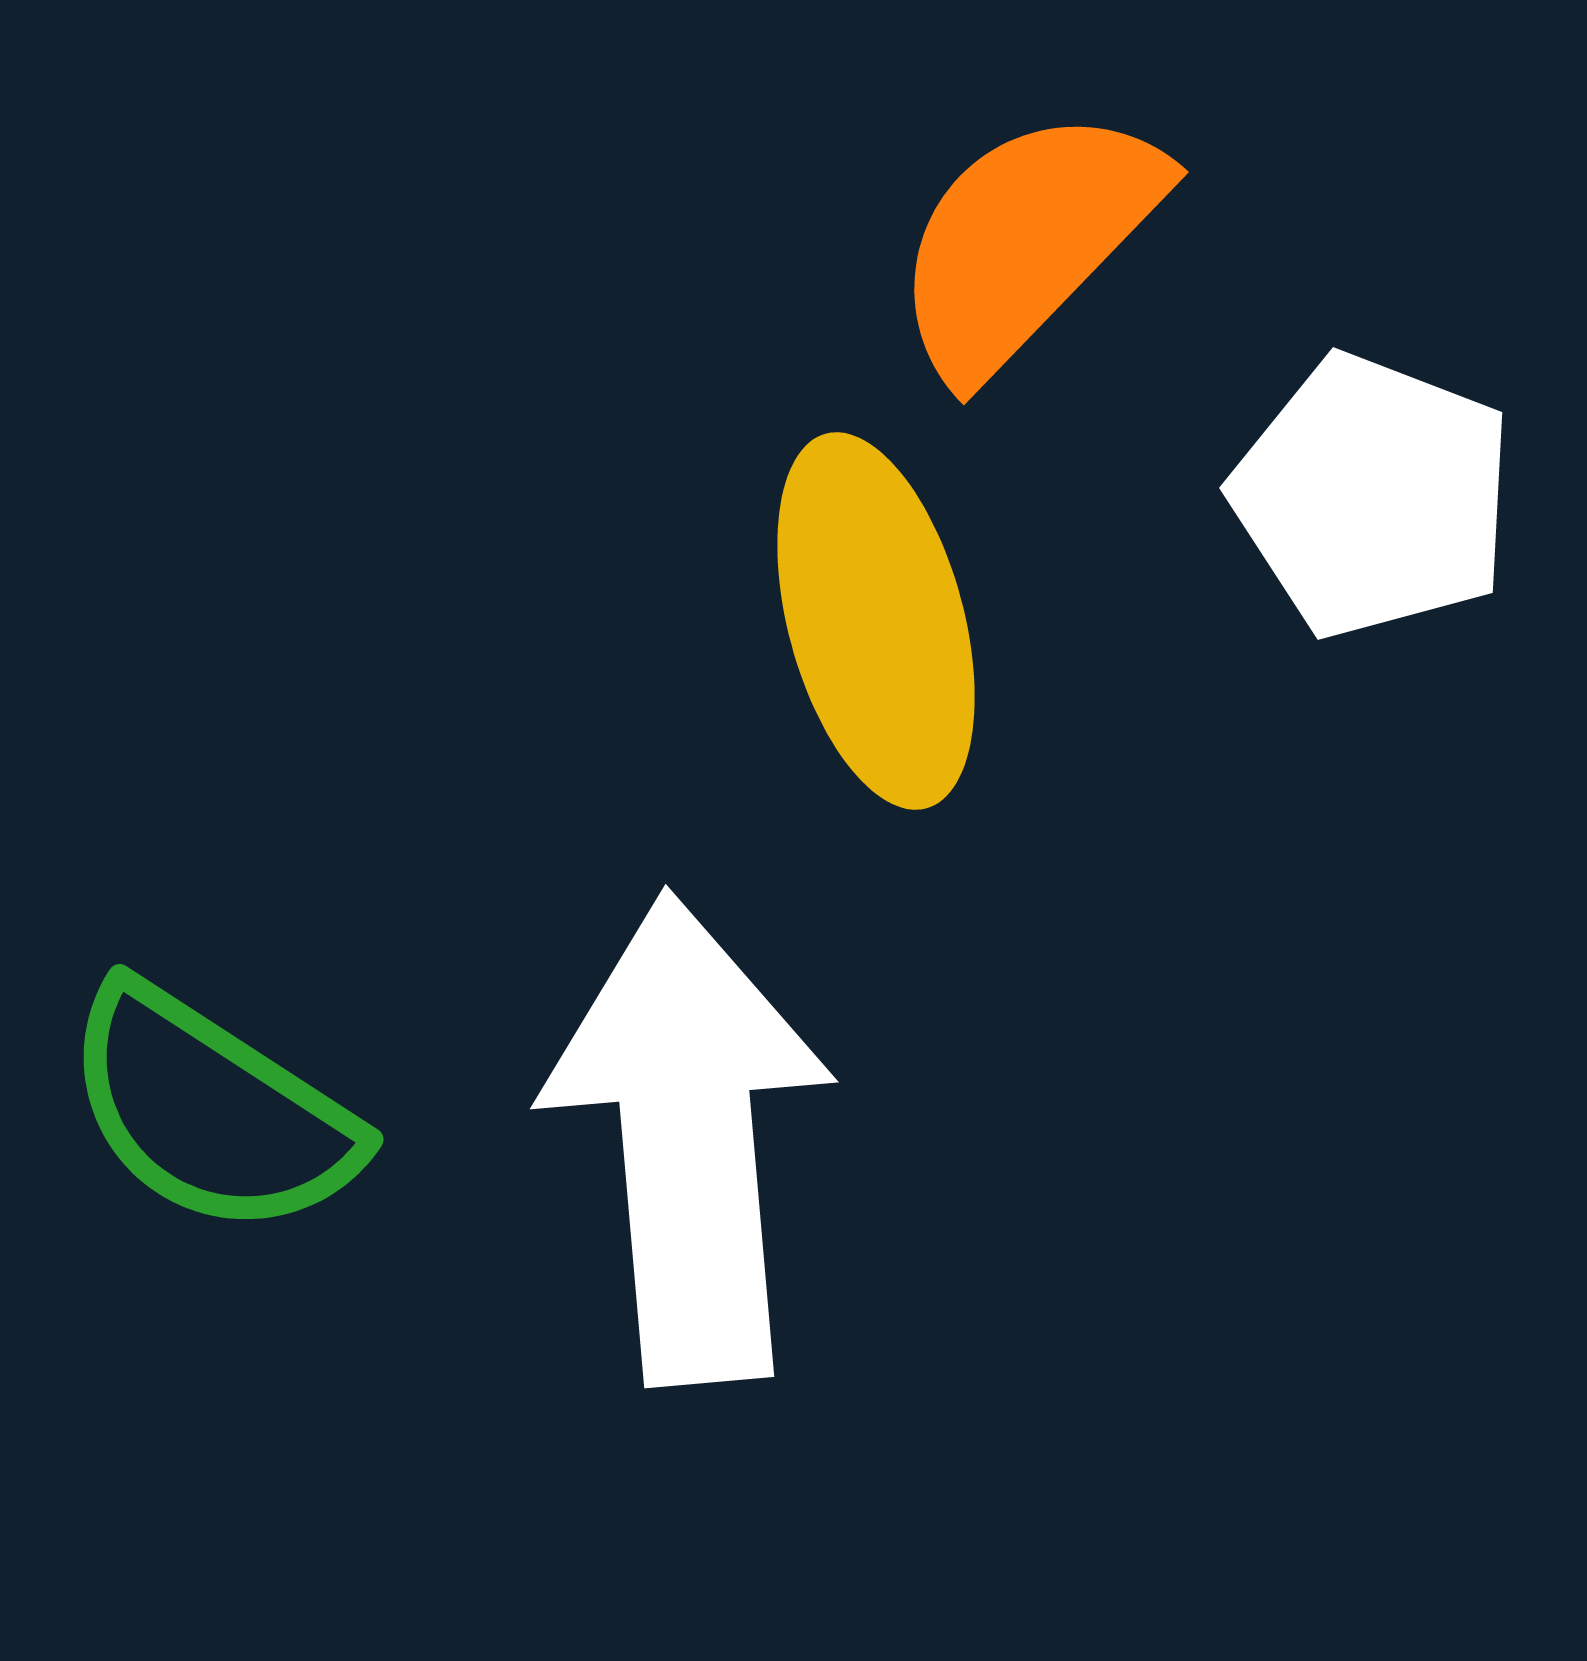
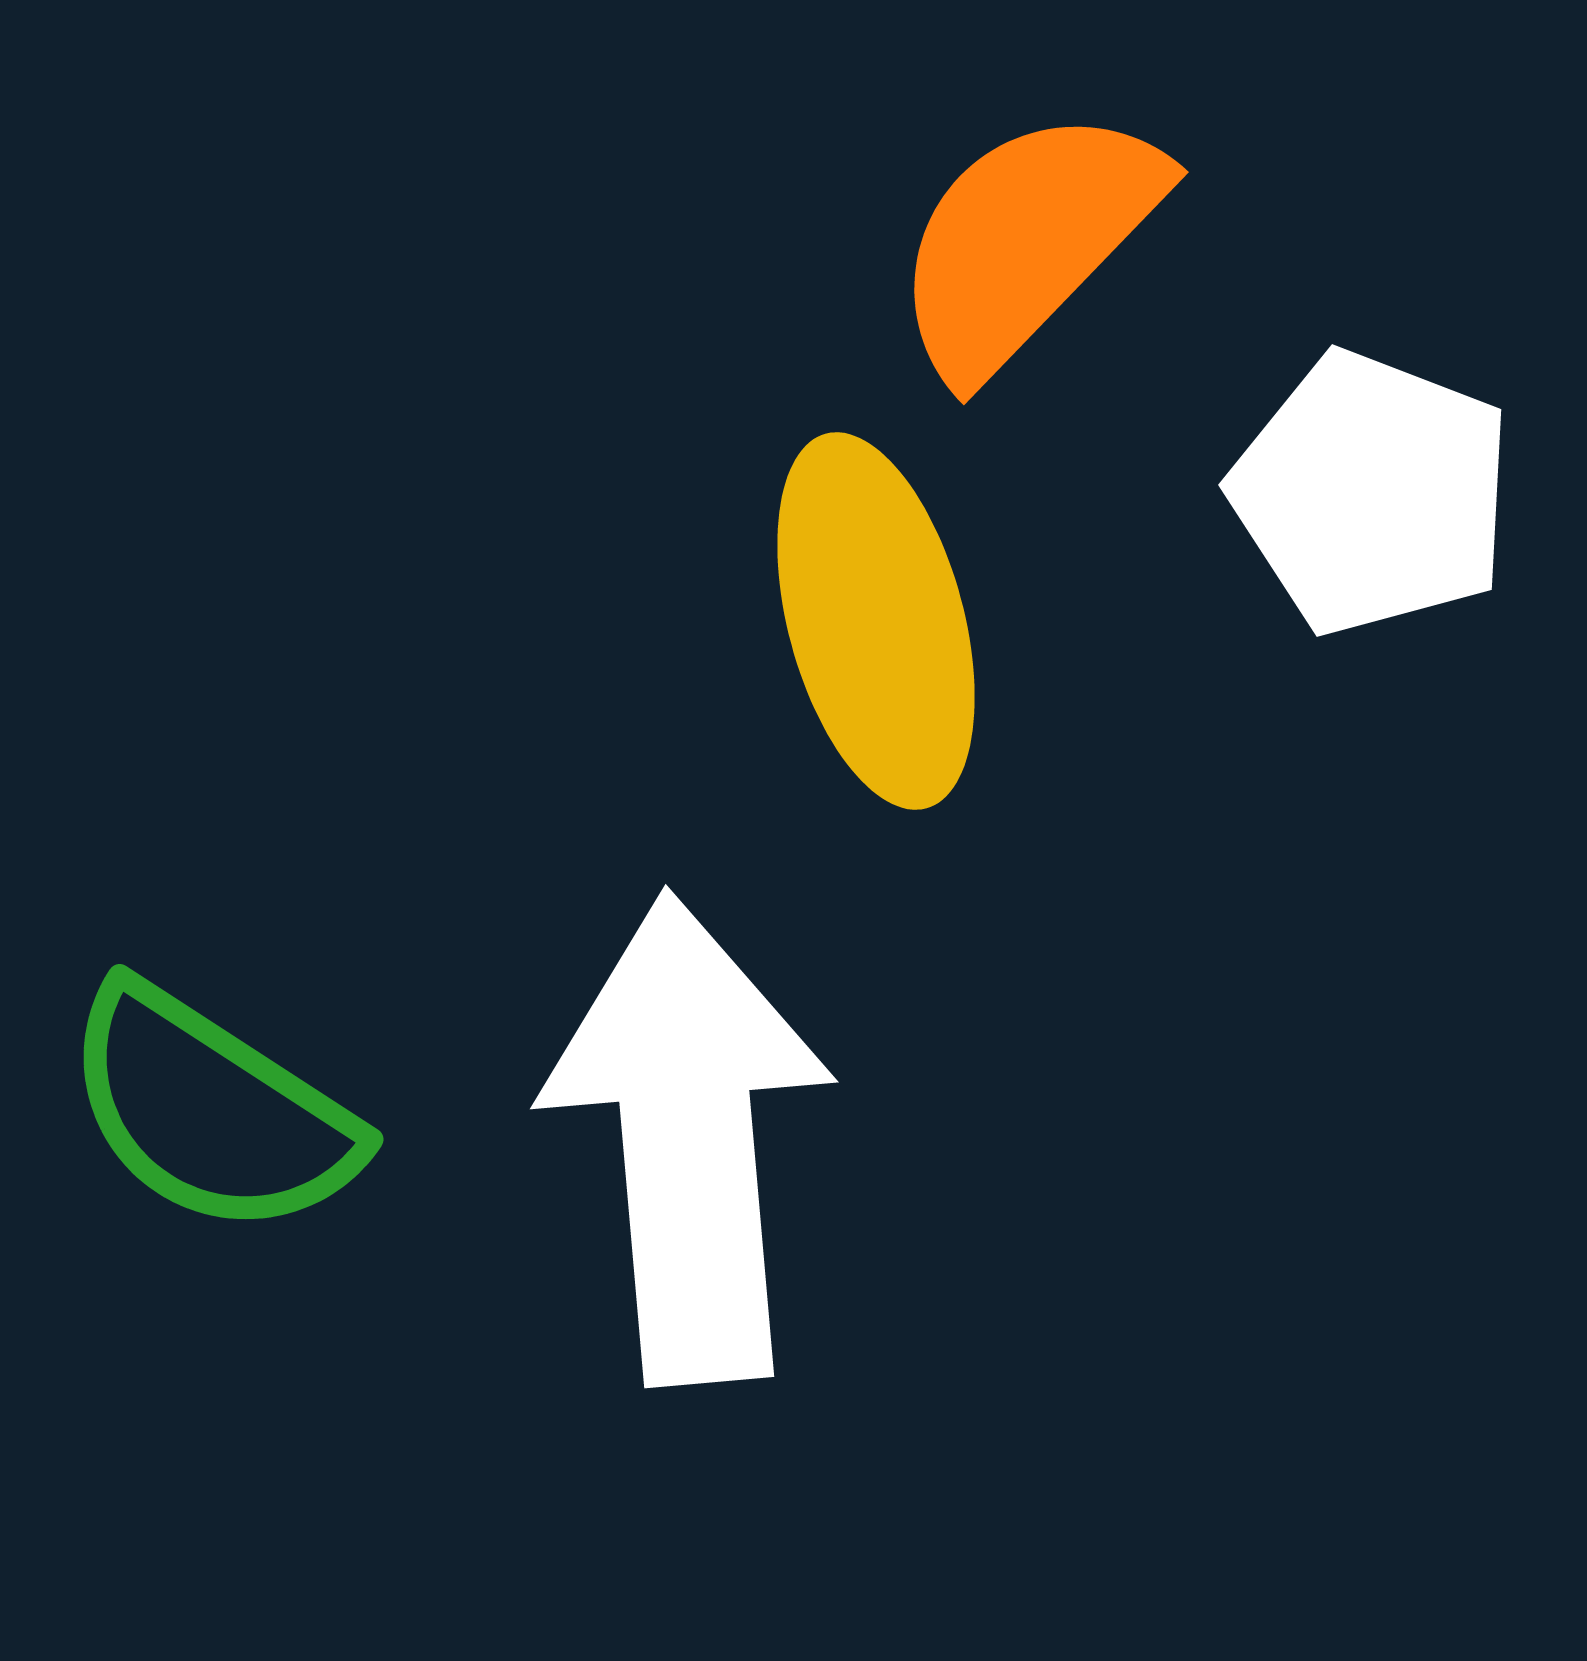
white pentagon: moved 1 px left, 3 px up
